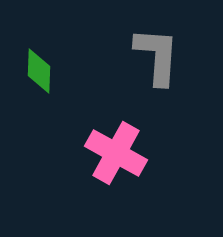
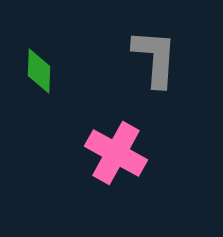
gray L-shape: moved 2 px left, 2 px down
